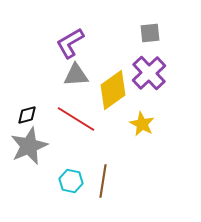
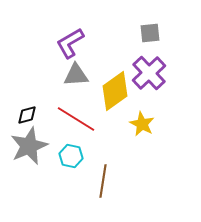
yellow diamond: moved 2 px right, 1 px down
cyan hexagon: moved 25 px up
